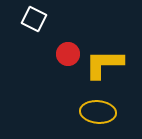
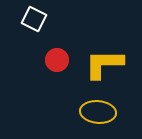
red circle: moved 11 px left, 6 px down
